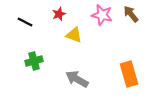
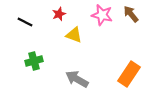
orange rectangle: rotated 50 degrees clockwise
